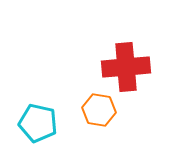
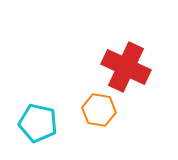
red cross: rotated 30 degrees clockwise
